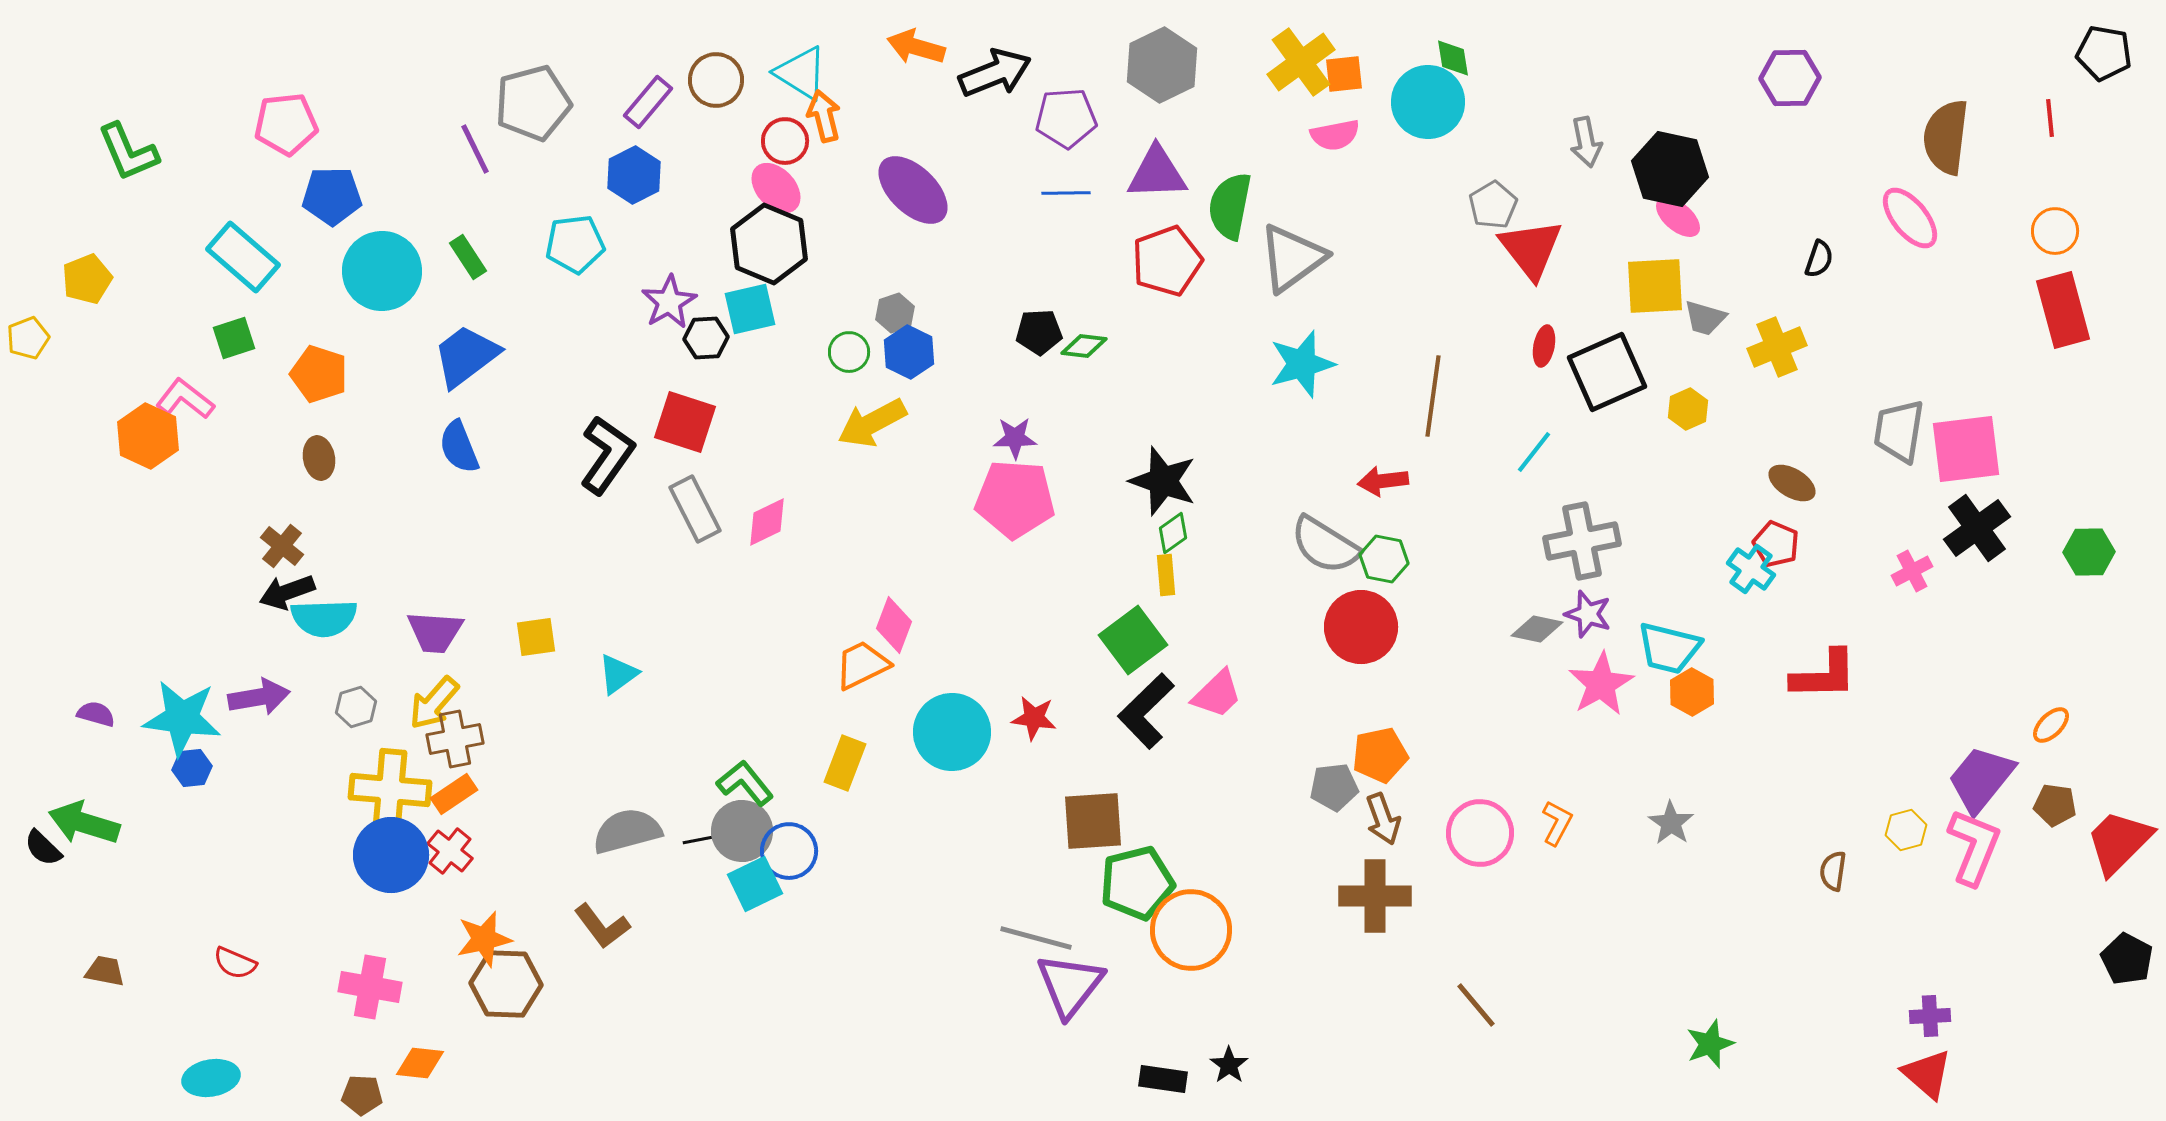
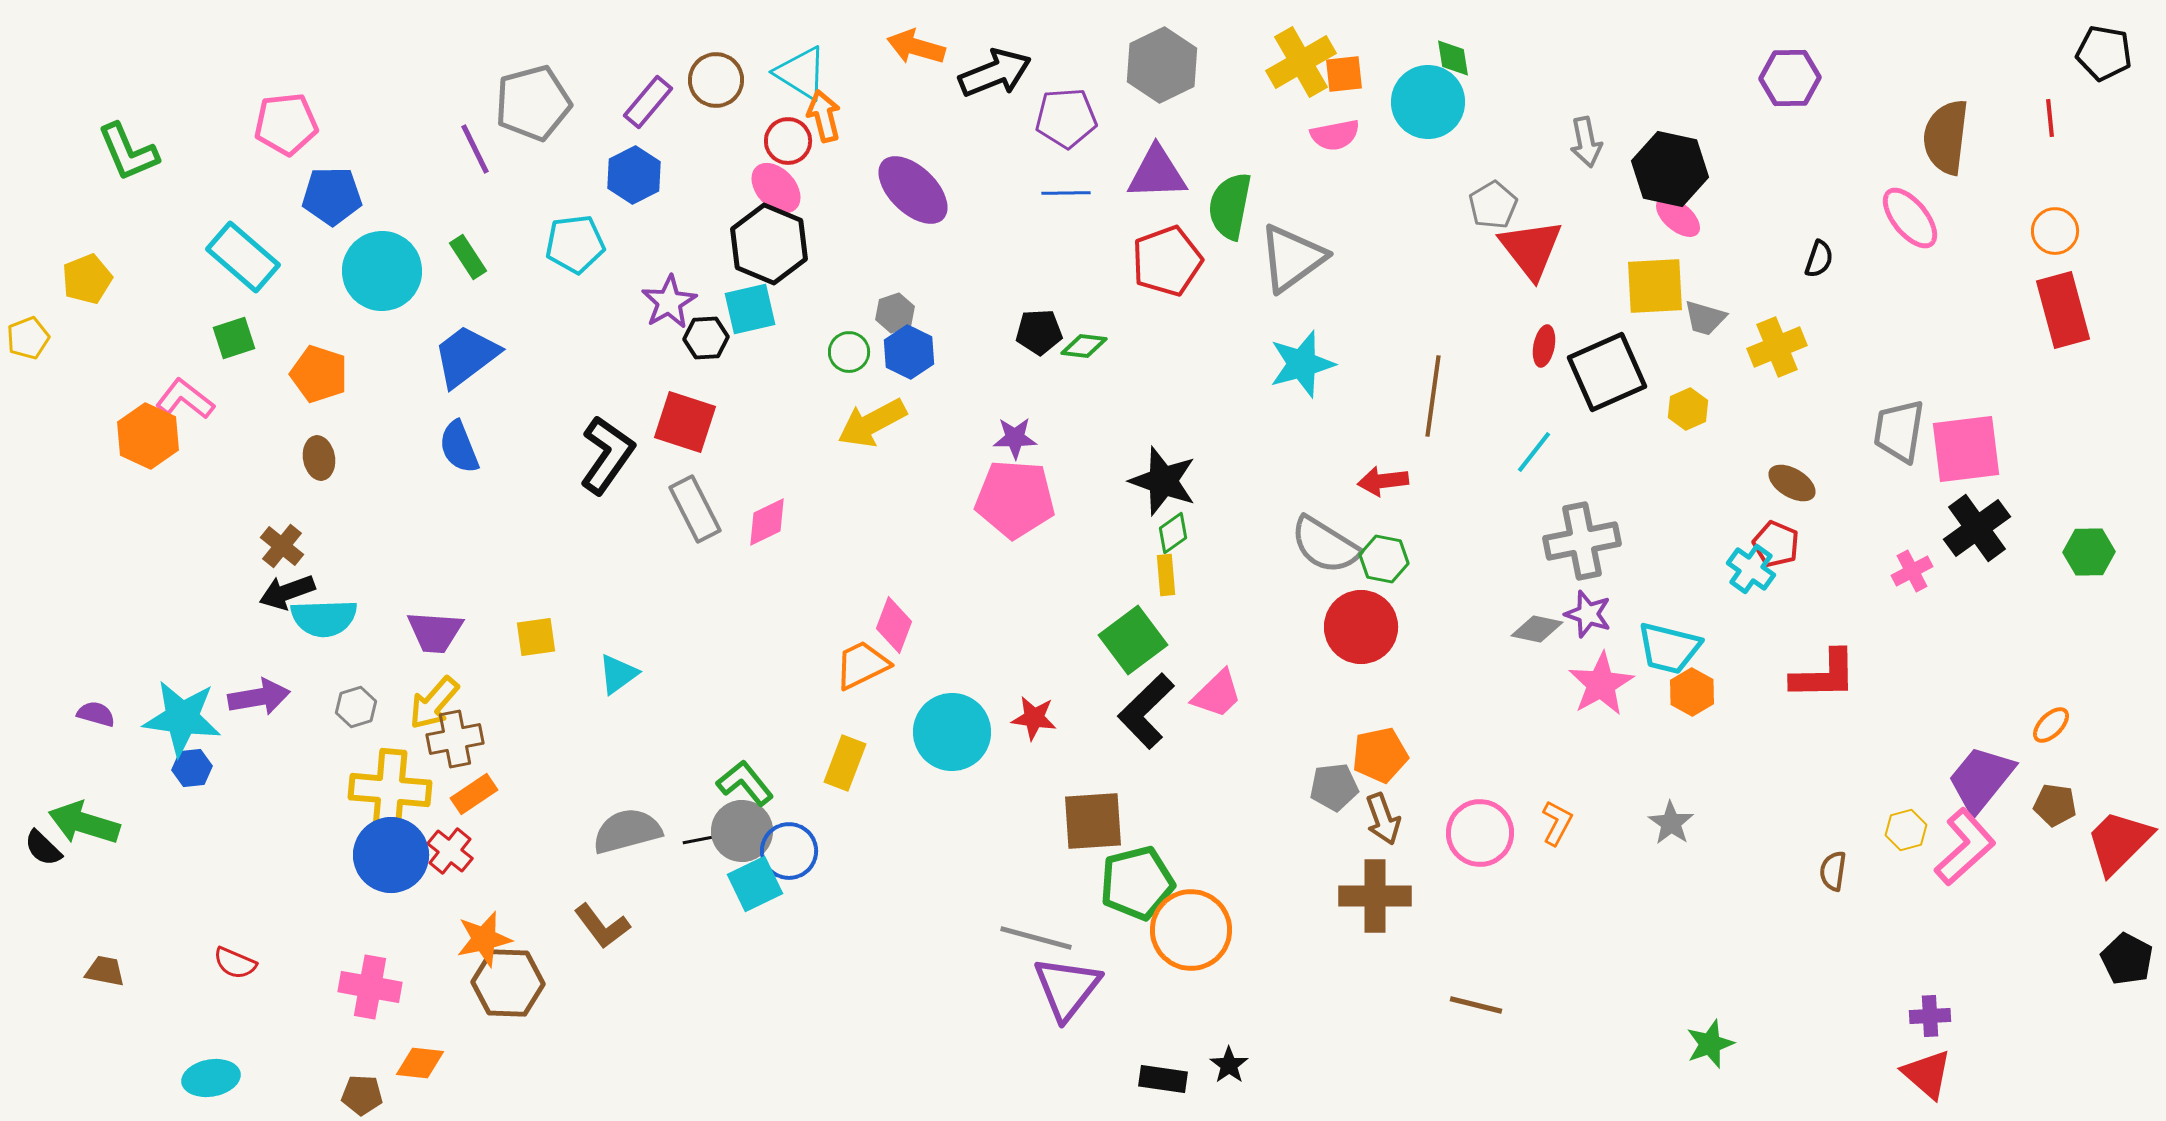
yellow cross at (1301, 62): rotated 6 degrees clockwise
red circle at (785, 141): moved 3 px right
orange rectangle at (454, 794): moved 20 px right
pink L-shape at (1974, 847): moved 9 px left; rotated 26 degrees clockwise
brown hexagon at (506, 984): moved 2 px right, 1 px up
purple triangle at (1070, 985): moved 3 px left, 3 px down
brown line at (1476, 1005): rotated 36 degrees counterclockwise
